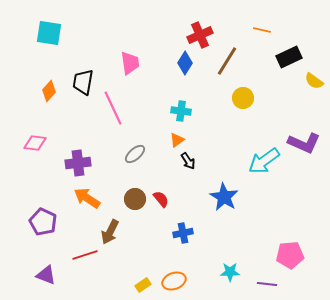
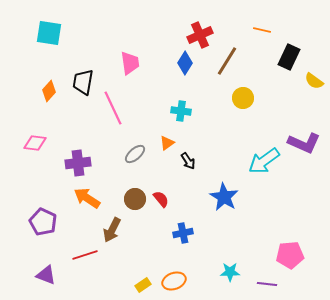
black rectangle: rotated 40 degrees counterclockwise
orange triangle: moved 10 px left, 3 px down
brown arrow: moved 2 px right, 2 px up
